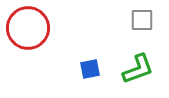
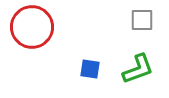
red circle: moved 4 px right, 1 px up
blue square: rotated 20 degrees clockwise
